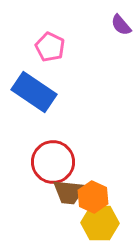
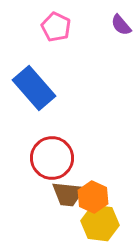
pink pentagon: moved 6 px right, 20 px up
blue rectangle: moved 4 px up; rotated 15 degrees clockwise
red circle: moved 1 px left, 4 px up
brown trapezoid: moved 1 px left, 2 px down
yellow hexagon: rotated 6 degrees clockwise
